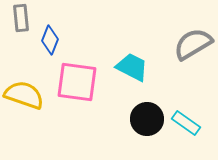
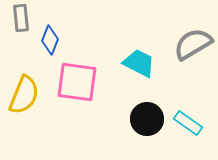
cyan trapezoid: moved 7 px right, 4 px up
yellow semicircle: rotated 93 degrees clockwise
cyan rectangle: moved 2 px right
